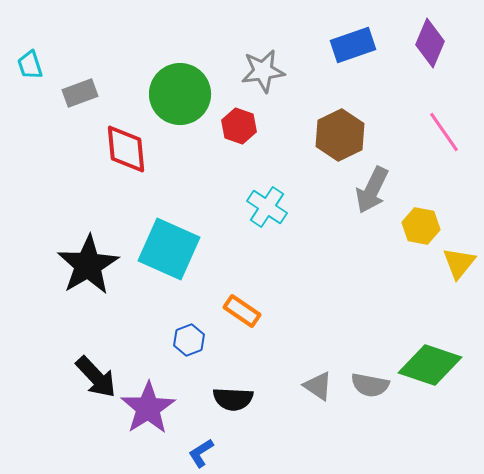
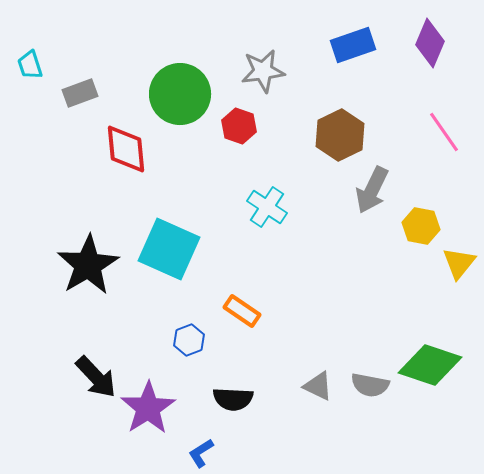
gray triangle: rotated 8 degrees counterclockwise
